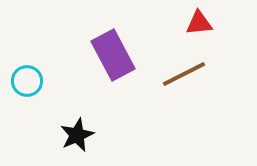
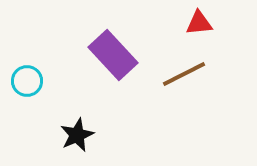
purple rectangle: rotated 15 degrees counterclockwise
